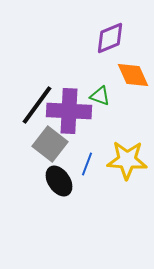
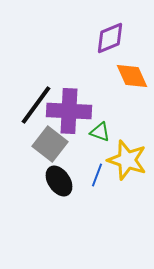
orange diamond: moved 1 px left, 1 px down
green triangle: moved 36 px down
black line: moved 1 px left
yellow star: rotated 15 degrees clockwise
blue line: moved 10 px right, 11 px down
